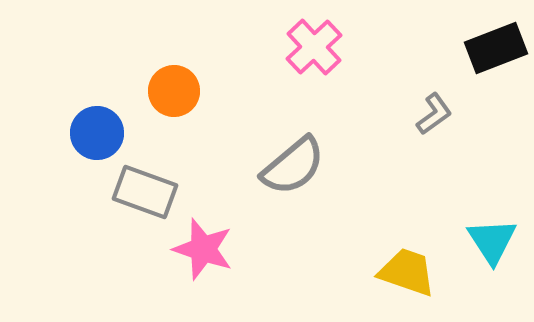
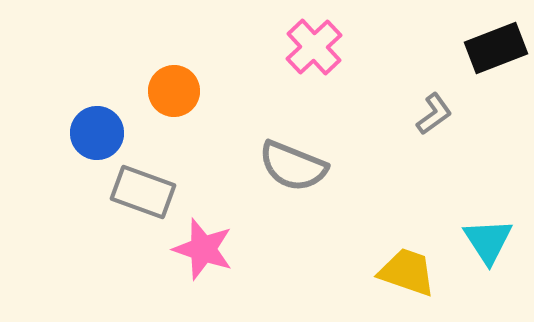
gray semicircle: rotated 62 degrees clockwise
gray rectangle: moved 2 px left
cyan triangle: moved 4 px left
